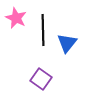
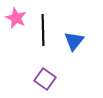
blue triangle: moved 7 px right, 2 px up
purple square: moved 4 px right
